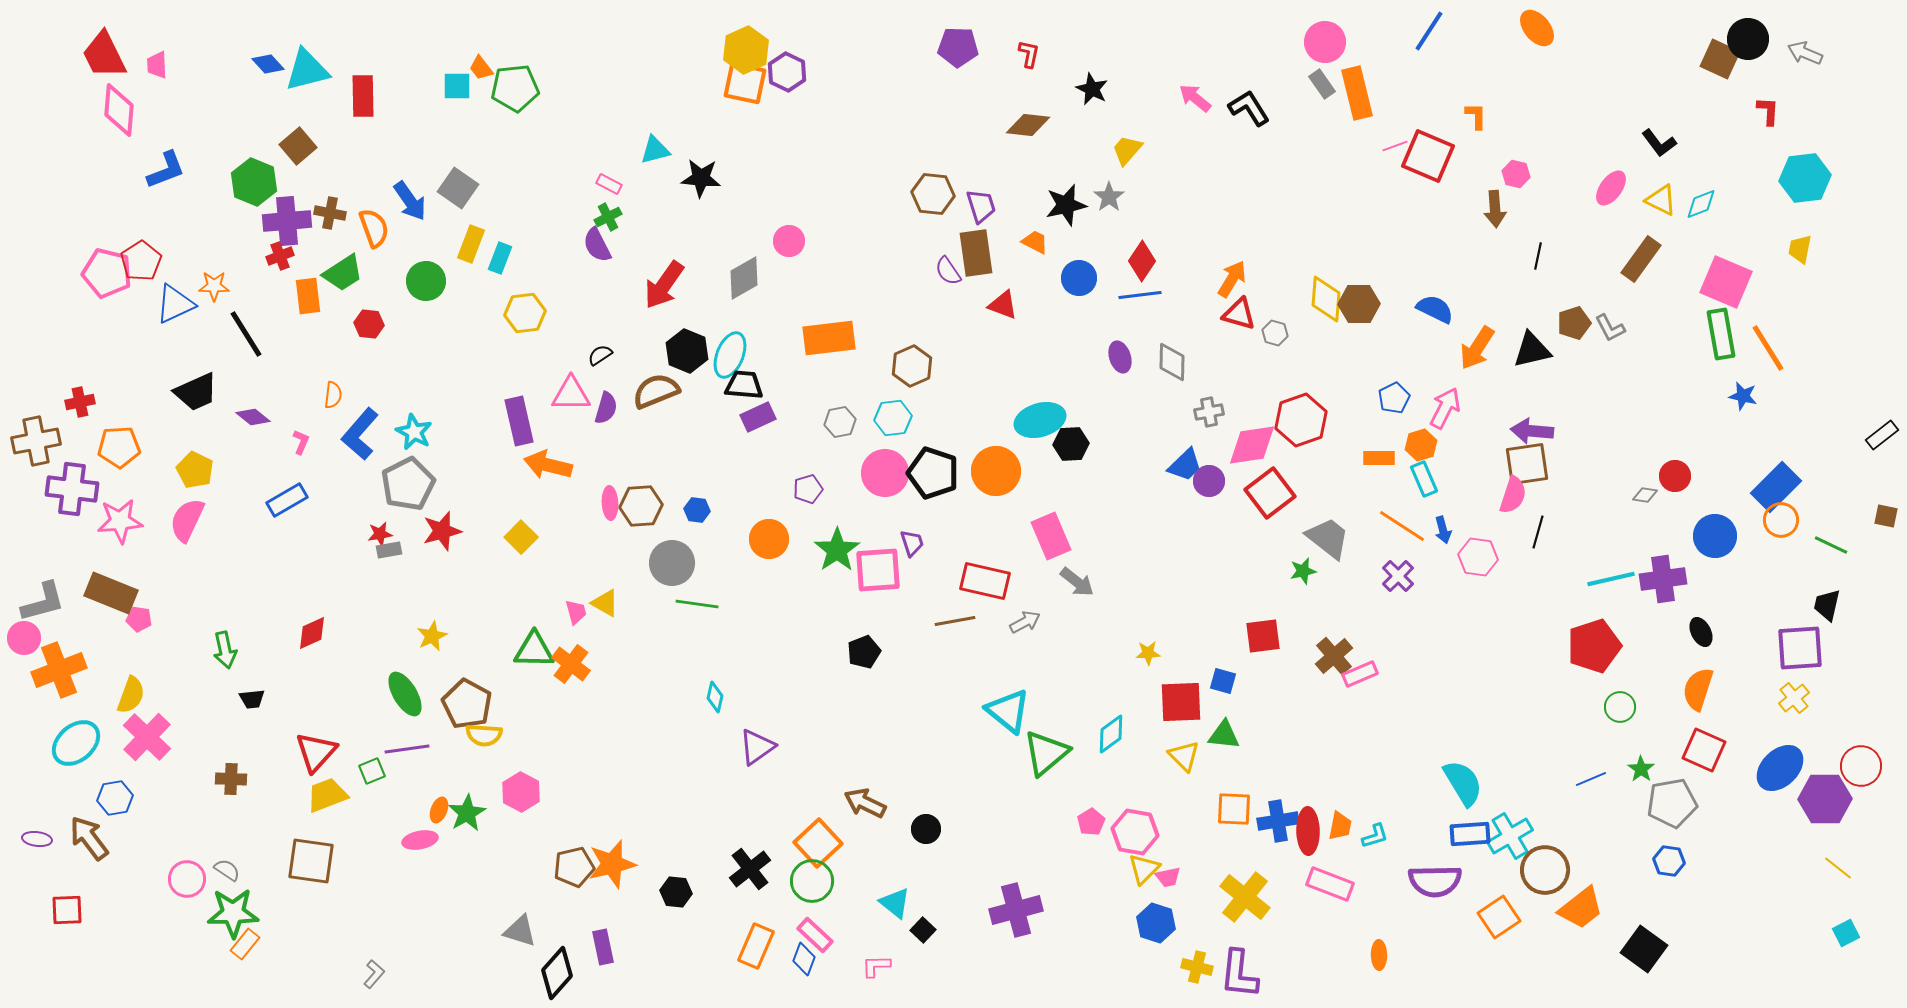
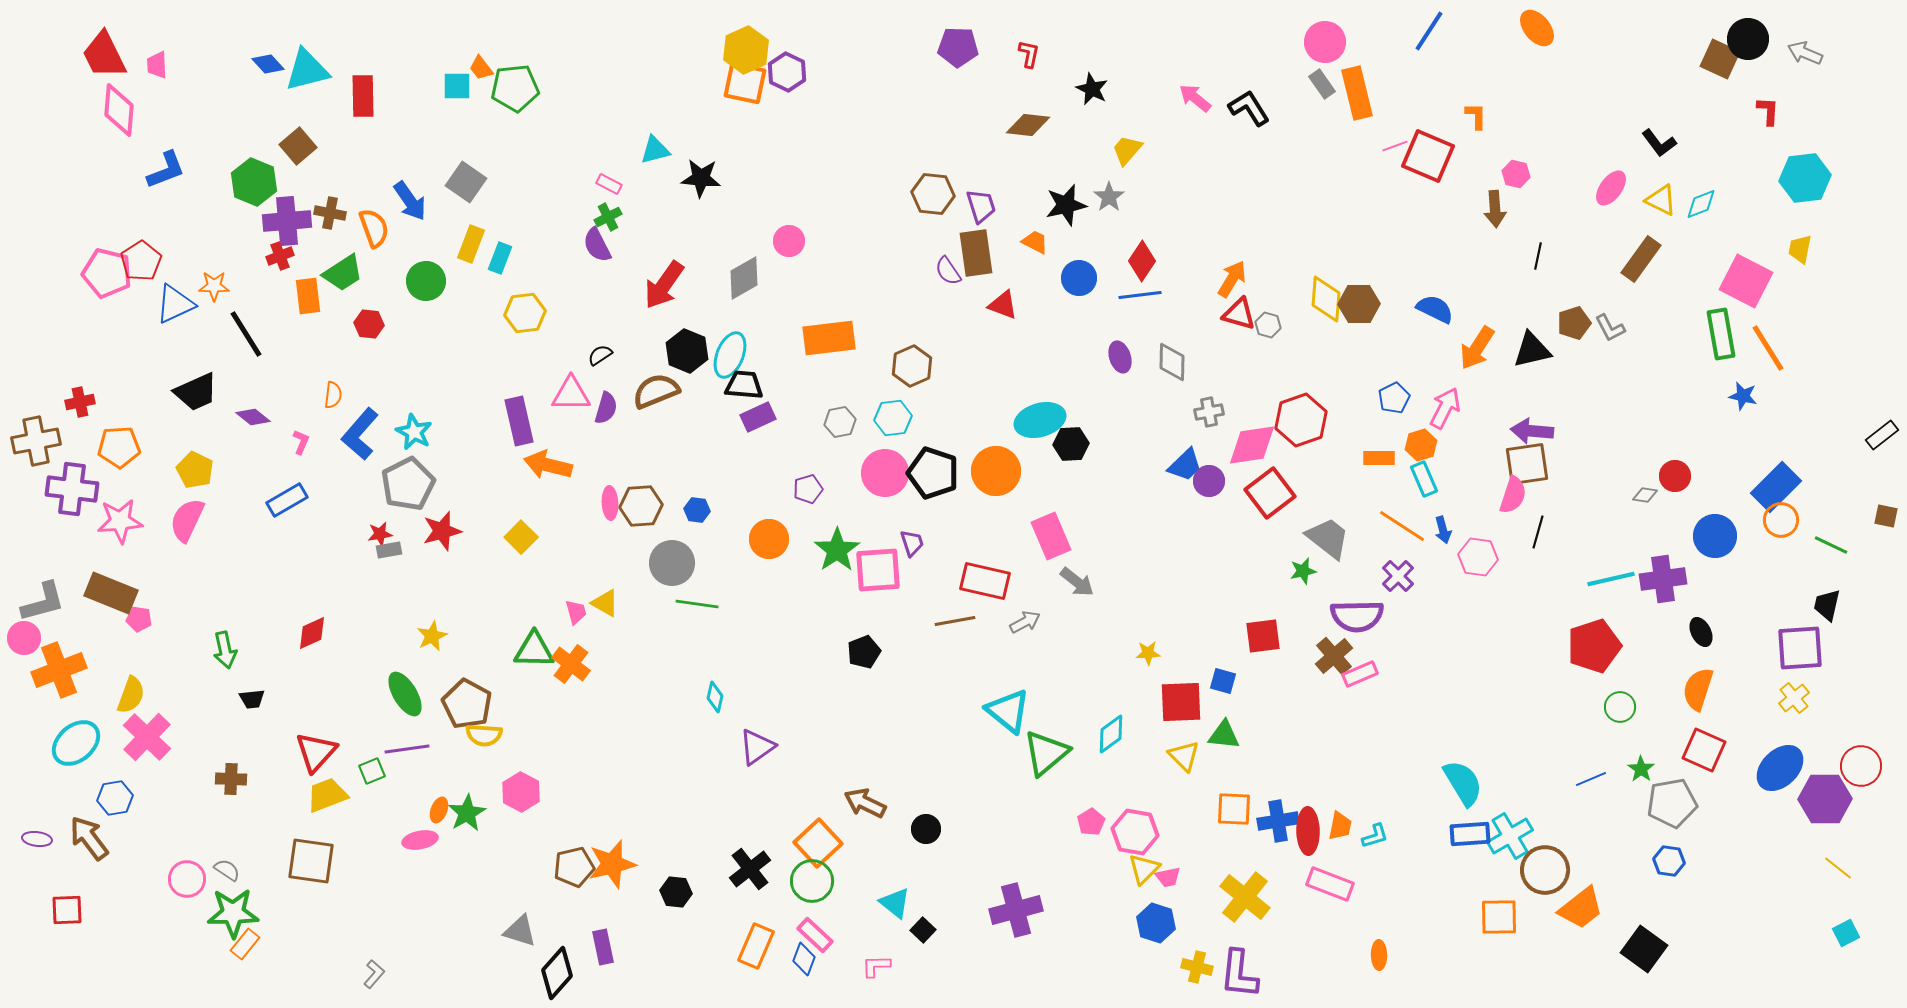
gray square at (458, 188): moved 8 px right, 6 px up
pink square at (1726, 282): moved 20 px right, 1 px up; rotated 4 degrees clockwise
gray hexagon at (1275, 333): moved 7 px left, 8 px up
purple semicircle at (1435, 881): moved 78 px left, 265 px up
orange square at (1499, 917): rotated 33 degrees clockwise
